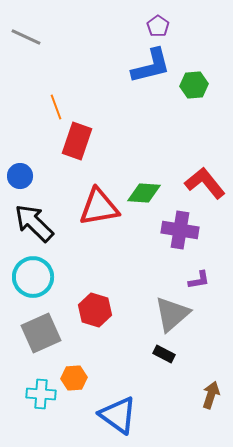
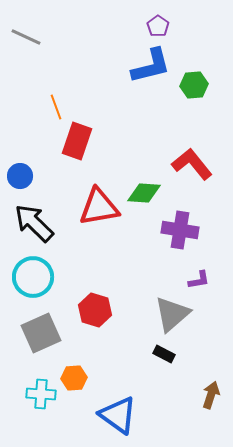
red L-shape: moved 13 px left, 19 px up
